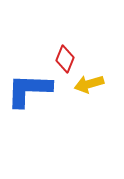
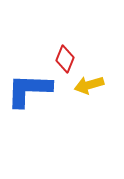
yellow arrow: moved 1 px down
